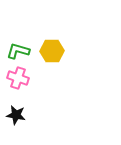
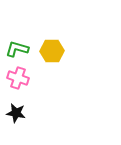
green L-shape: moved 1 px left, 2 px up
black star: moved 2 px up
